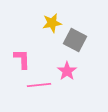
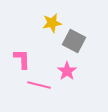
gray square: moved 1 px left, 1 px down
pink line: rotated 20 degrees clockwise
